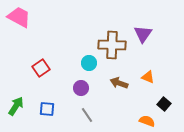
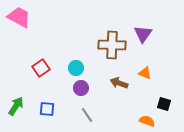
cyan circle: moved 13 px left, 5 px down
orange triangle: moved 3 px left, 4 px up
black square: rotated 24 degrees counterclockwise
